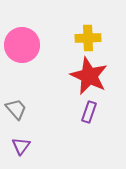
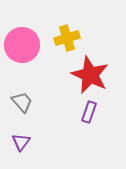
yellow cross: moved 21 px left; rotated 15 degrees counterclockwise
red star: moved 1 px right, 1 px up
gray trapezoid: moved 6 px right, 7 px up
purple triangle: moved 4 px up
